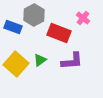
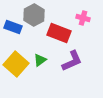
pink cross: rotated 24 degrees counterclockwise
purple L-shape: rotated 20 degrees counterclockwise
